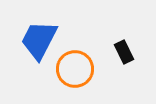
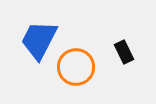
orange circle: moved 1 px right, 2 px up
